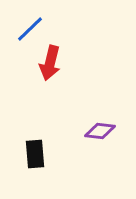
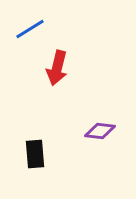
blue line: rotated 12 degrees clockwise
red arrow: moved 7 px right, 5 px down
